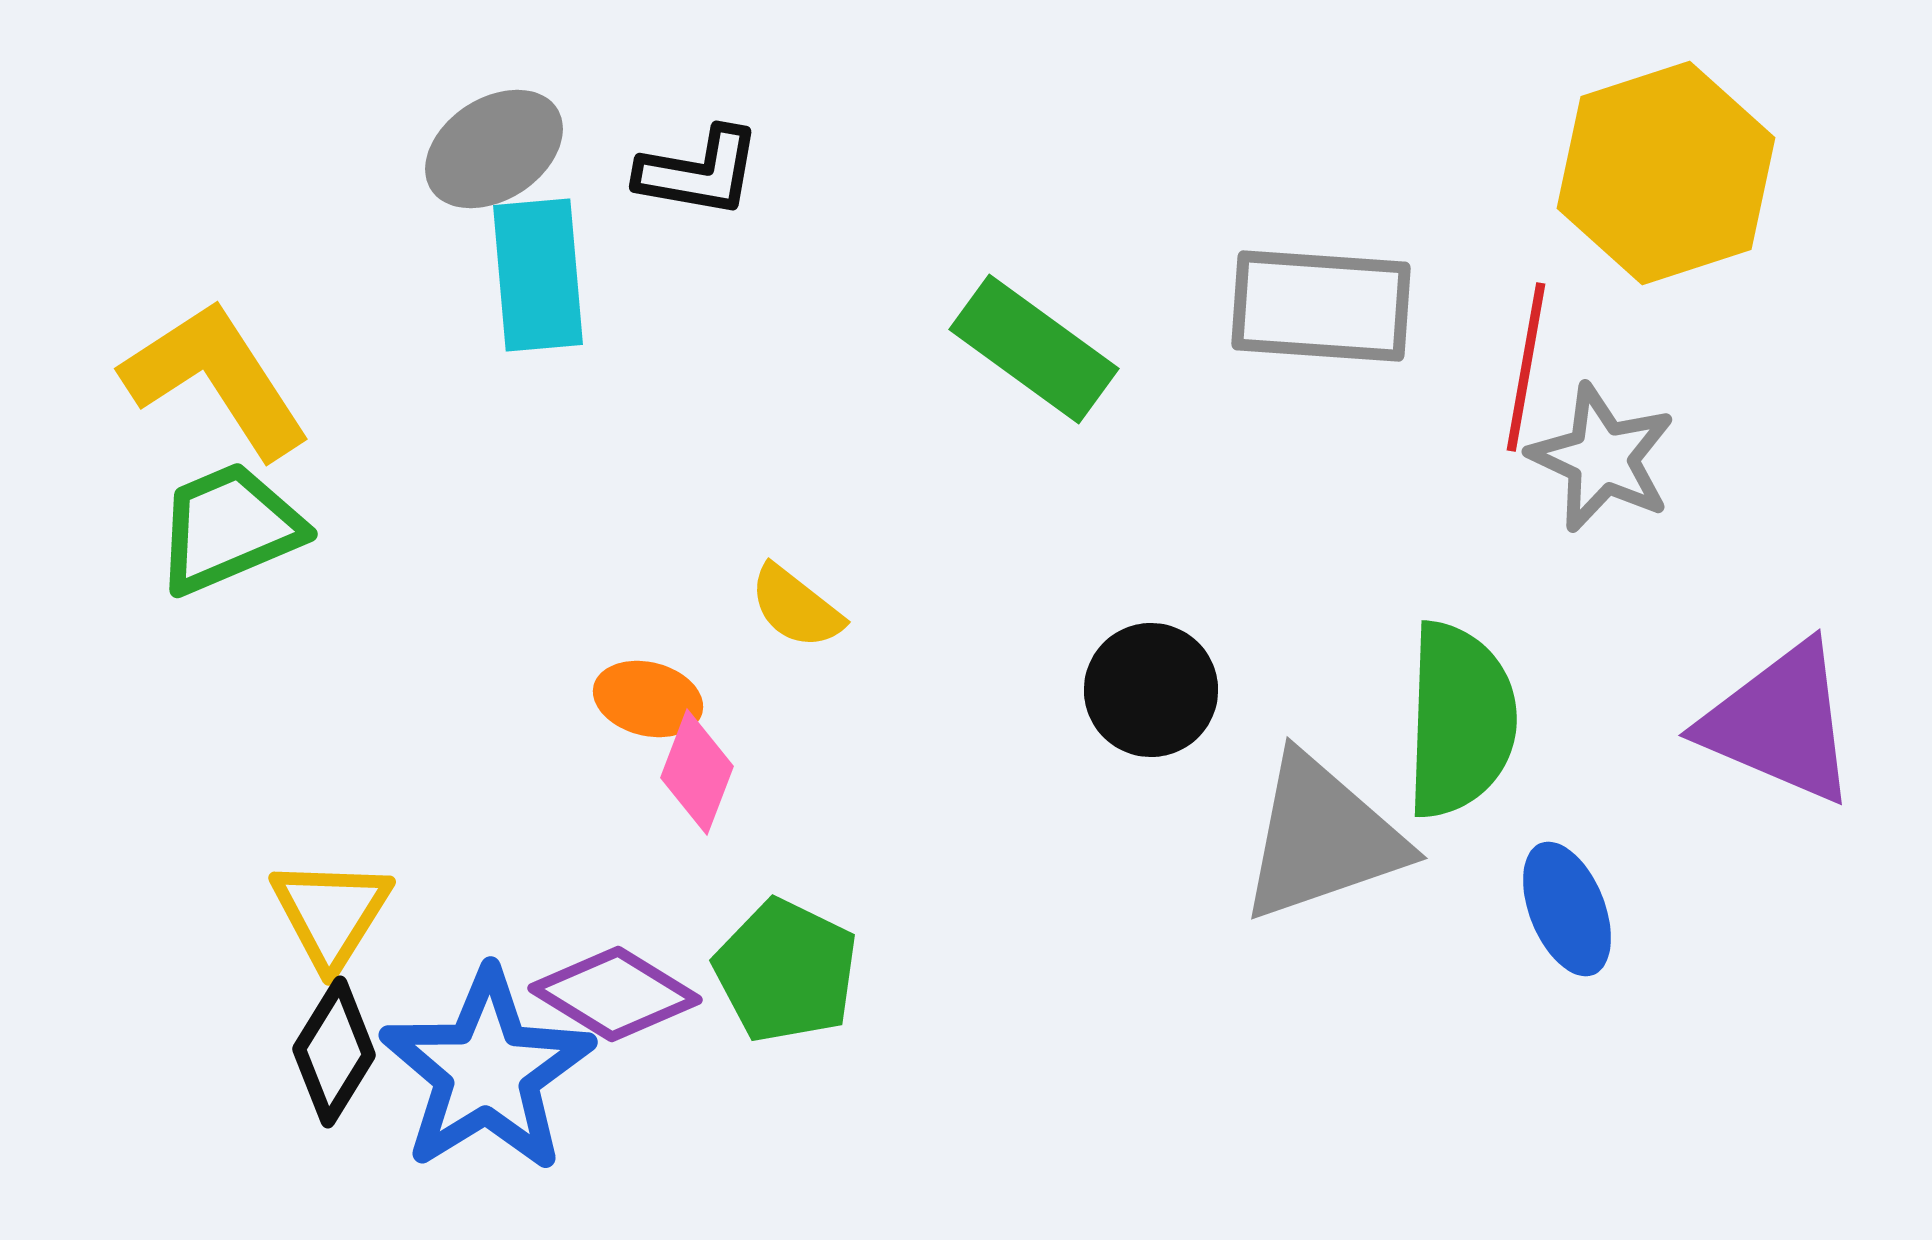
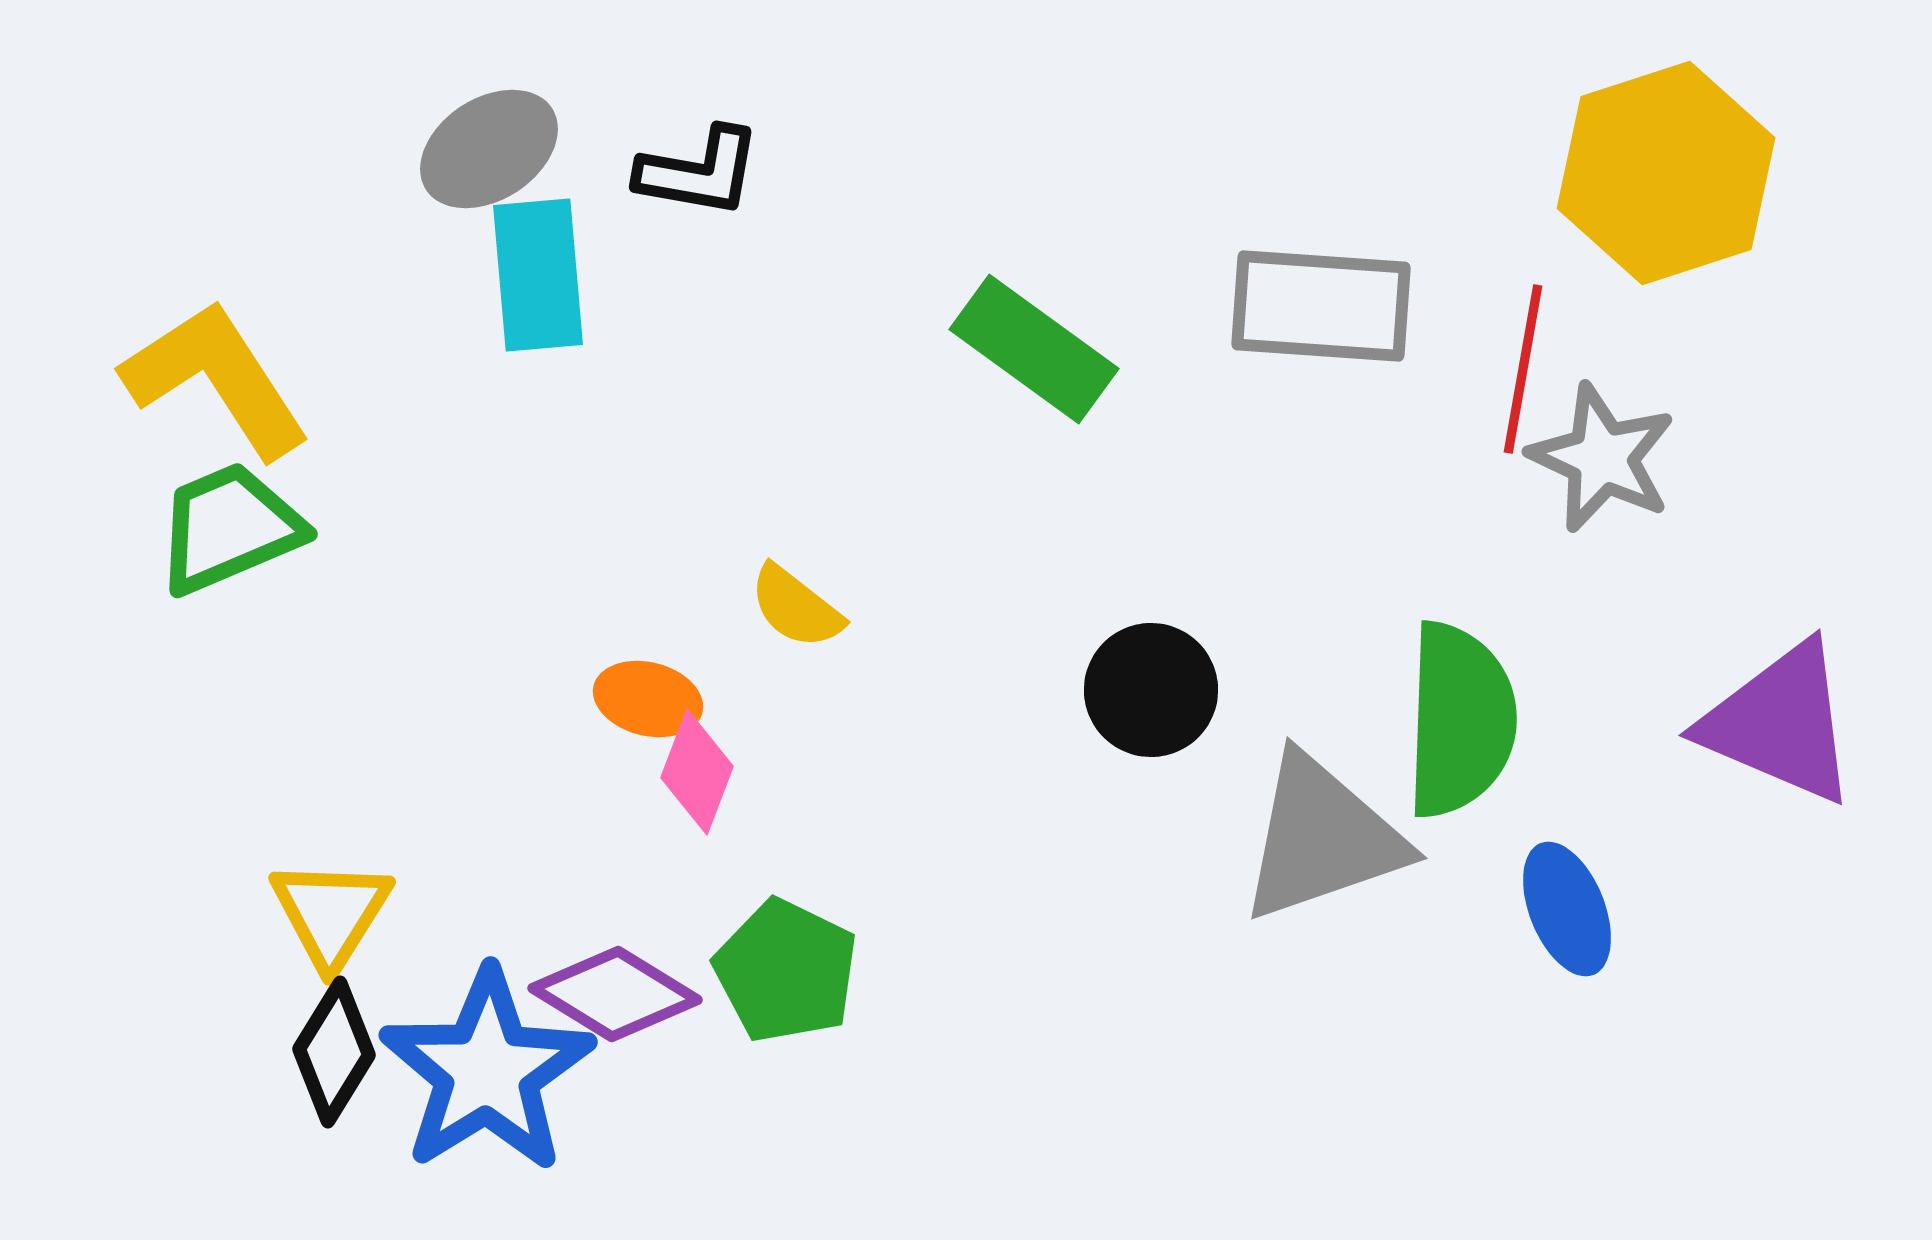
gray ellipse: moved 5 px left
red line: moved 3 px left, 2 px down
